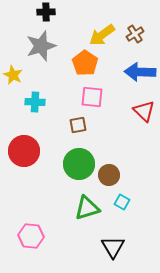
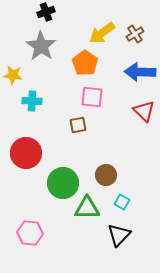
black cross: rotated 18 degrees counterclockwise
yellow arrow: moved 2 px up
gray star: rotated 20 degrees counterclockwise
yellow star: rotated 18 degrees counterclockwise
cyan cross: moved 3 px left, 1 px up
red circle: moved 2 px right, 2 px down
green circle: moved 16 px left, 19 px down
brown circle: moved 3 px left
green triangle: rotated 16 degrees clockwise
pink hexagon: moved 1 px left, 3 px up
black triangle: moved 6 px right, 12 px up; rotated 15 degrees clockwise
